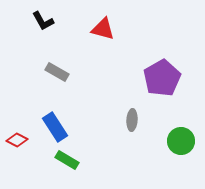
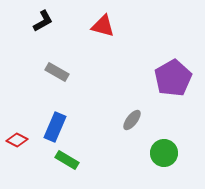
black L-shape: rotated 90 degrees counterclockwise
red triangle: moved 3 px up
purple pentagon: moved 11 px right
gray ellipse: rotated 35 degrees clockwise
blue rectangle: rotated 56 degrees clockwise
green circle: moved 17 px left, 12 px down
